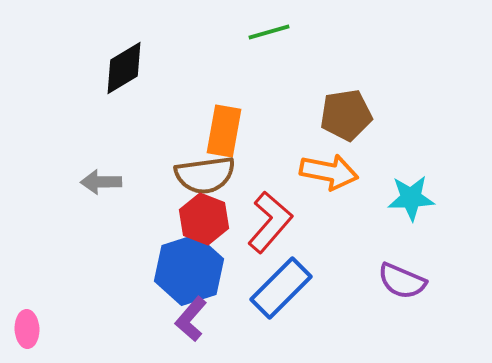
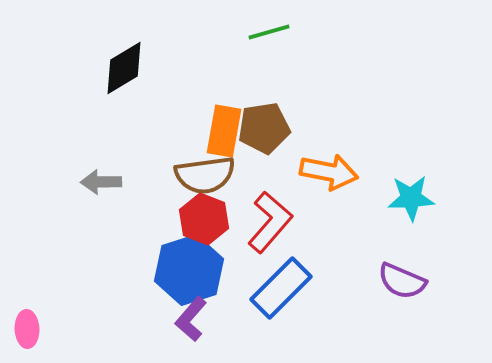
brown pentagon: moved 82 px left, 13 px down
